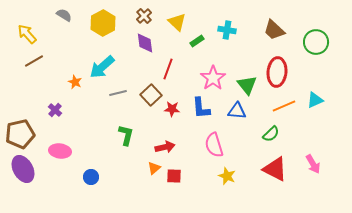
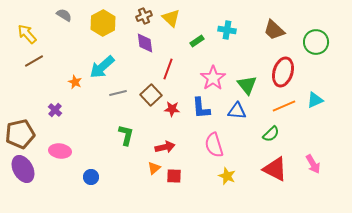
brown cross: rotated 21 degrees clockwise
yellow triangle: moved 6 px left, 4 px up
red ellipse: moved 6 px right; rotated 12 degrees clockwise
